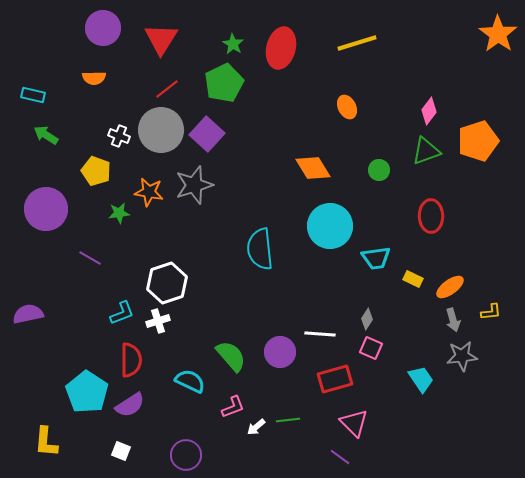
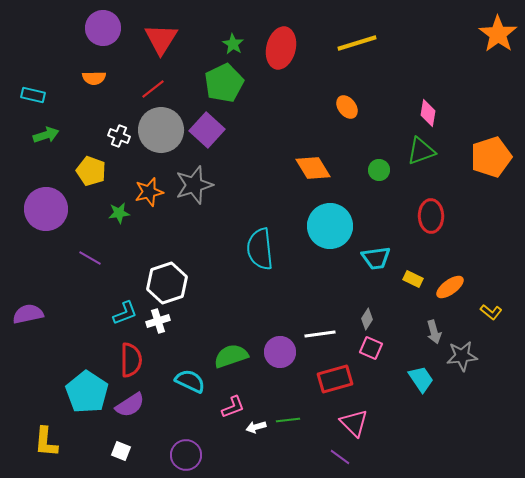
red line at (167, 89): moved 14 px left
orange ellipse at (347, 107): rotated 10 degrees counterclockwise
pink diamond at (429, 111): moved 1 px left, 2 px down; rotated 28 degrees counterclockwise
purple square at (207, 134): moved 4 px up
green arrow at (46, 135): rotated 130 degrees clockwise
orange pentagon at (478, 141): moved 13 px right, 16 px down
green triangle at (426, 151): moved 5 px left
yellow pentagon at (96, 171): moved 5 px left
orange star at (149, 192): rotated 24 degrees counterclockwise
yellow L-shape at (491, 312): rotated 45 degrees clockwise
cyan L-shape at (122, 313): moved 3 px right
gray arrow at (453, 320): moved 19 px left, 12 px down
white line at (320, 334): rotated 12 degrees counterclockwise
green semicircle at (231, 356): rotated 68 degrees counterclockwise
white arrow at (256, 427): rotated 24 degrees clockwise
